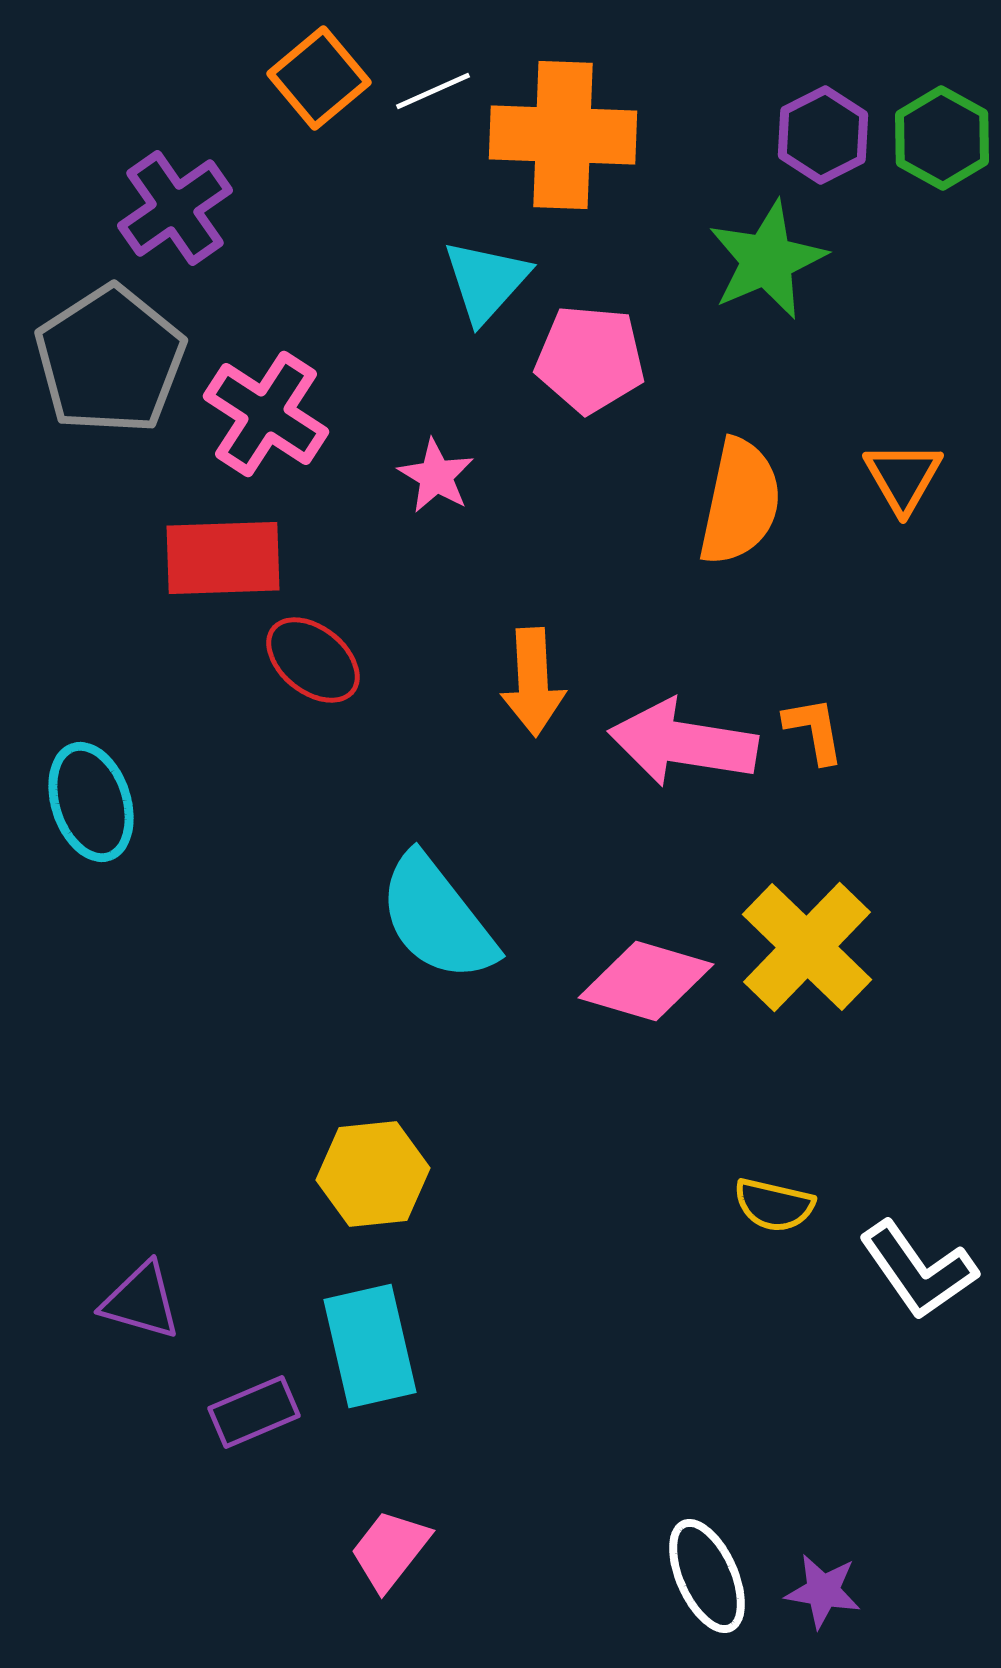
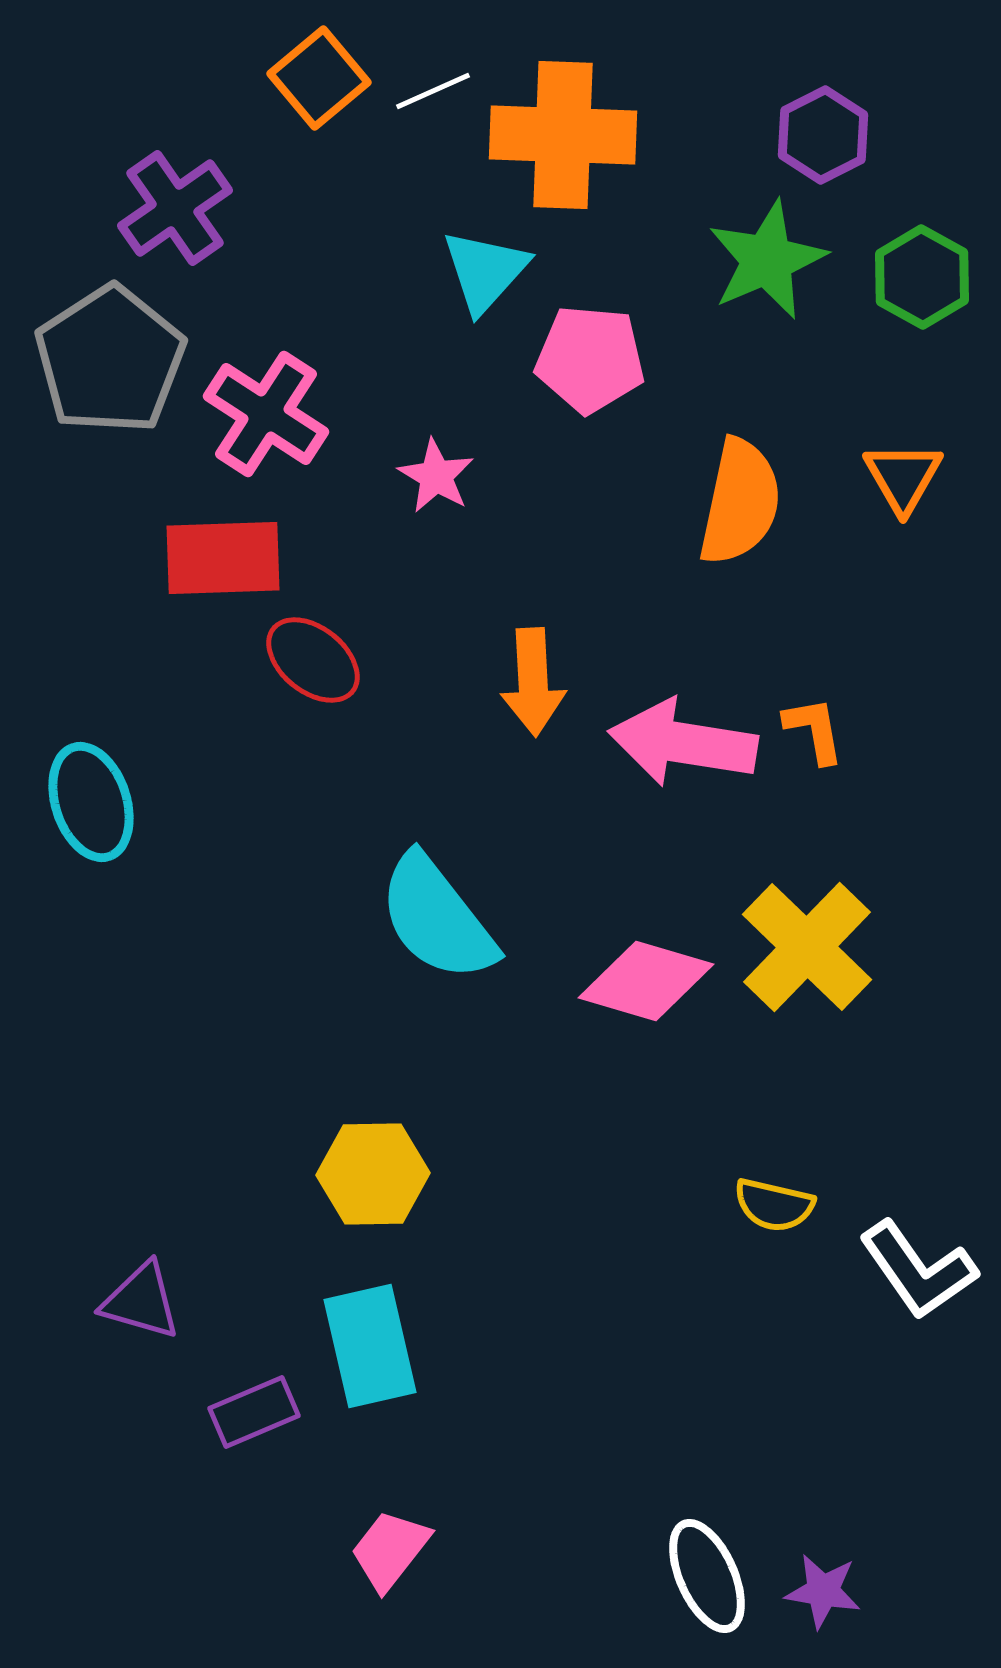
green hexagon: moved 20 px left, 139 px down
cyan triangle: moved 1 px left, 10 px up
yellow hexagon: rotated 5 degrees clockwise
